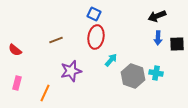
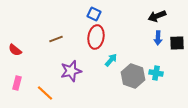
brown line: moved 1 px up
black square: moved 1 px up
orange line: rotated 72 degrees counterclockwise
